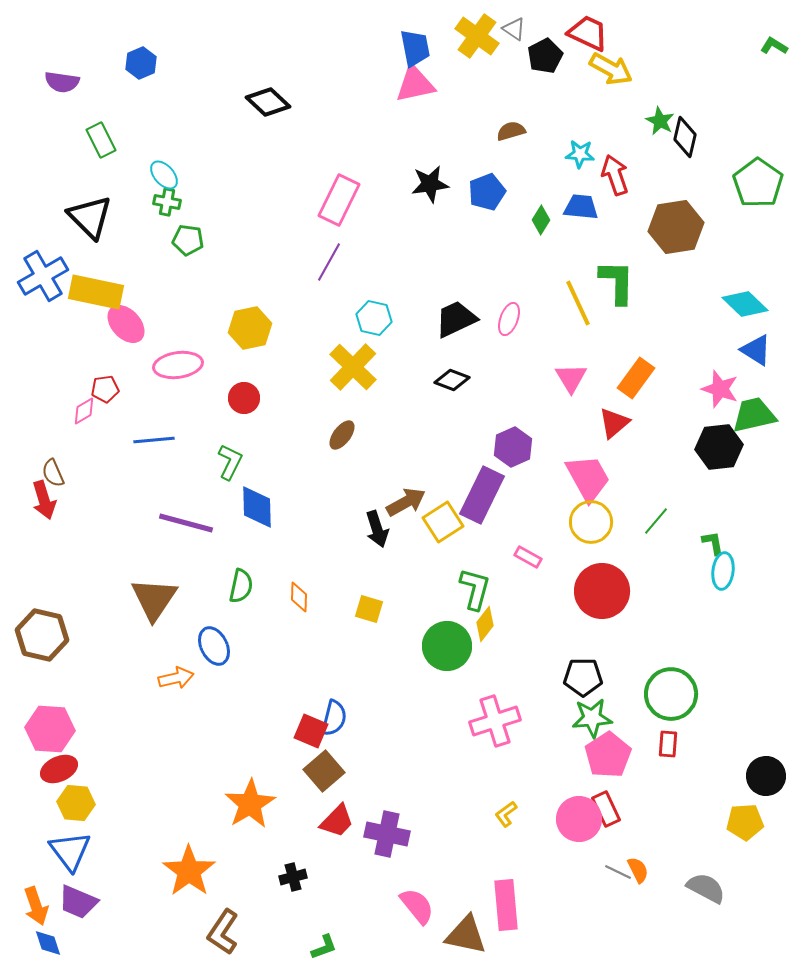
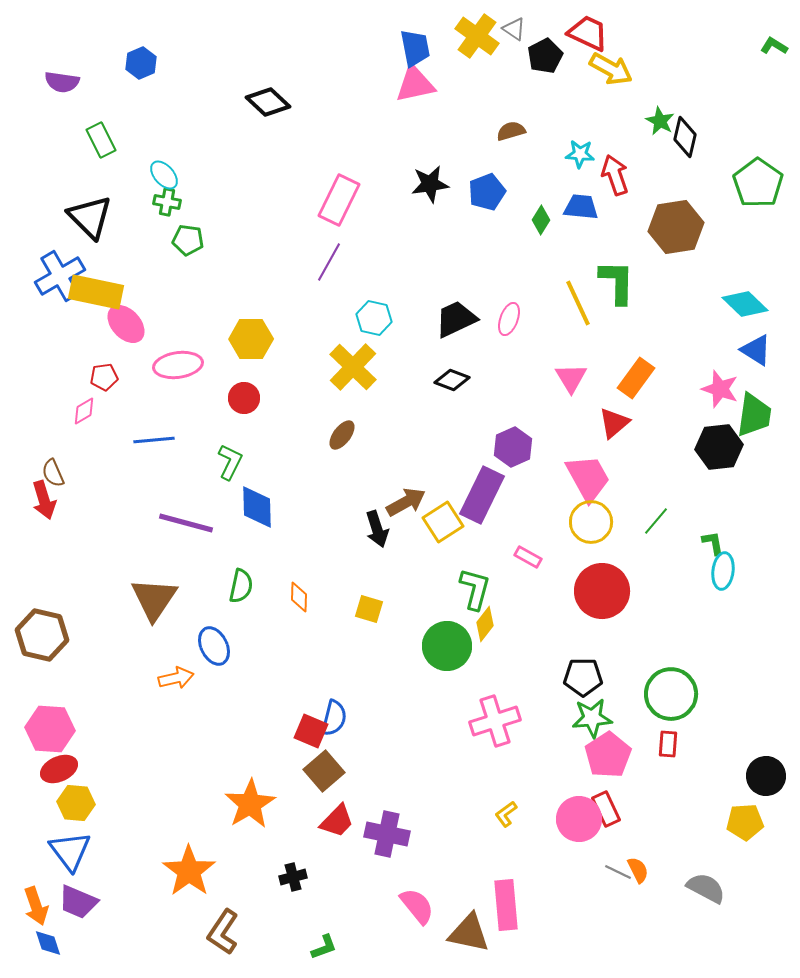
blue cross at (43, 276): moved 17 px right
yellow hexagon at (250, 328): moved 1 px right, 11 px down; rotated 12 degrees clockwise
red pentagon at (105, 389): moved 1 px left, 12 px up
green trapezoid at (754, 415): rotated 111 degrees clockwise
brown triangle at (466, 935): moved 3 px right, 2 px up
